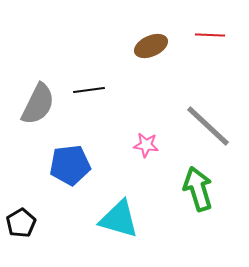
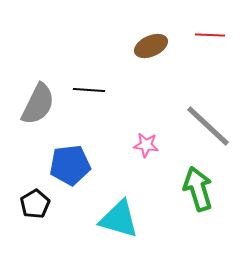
black line: rotated 12 degrees clockwise
black pentagon: moved 14 px right, 19 px up
